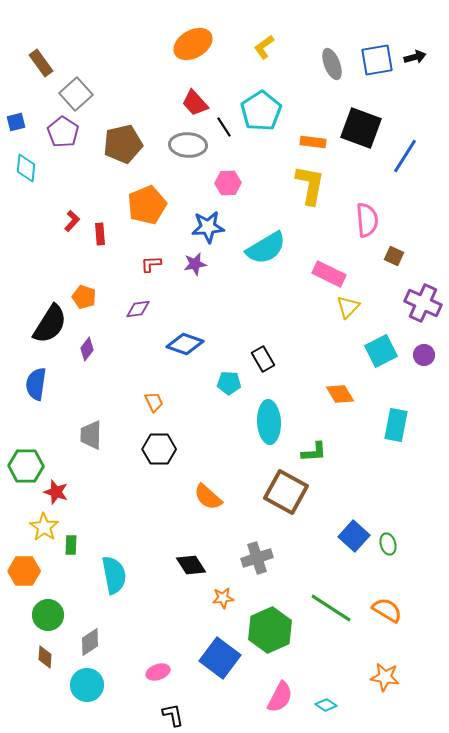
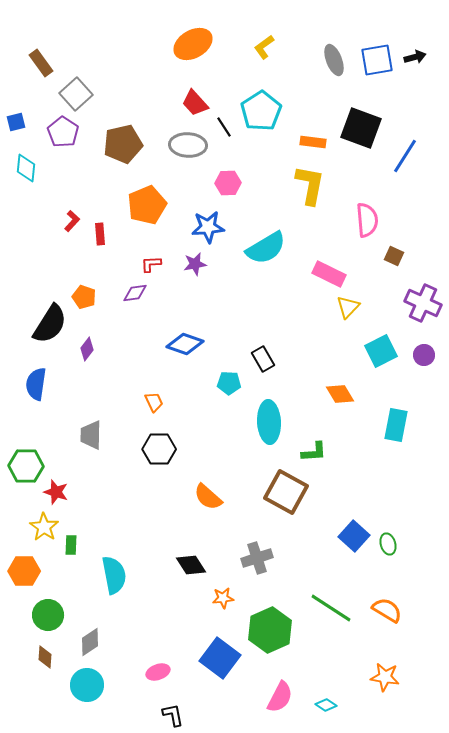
gray ellipse at (332, 64): moved 2 px right, 4 px up
purple diamond at (138, 309): moved 3 px left, 16 px up
